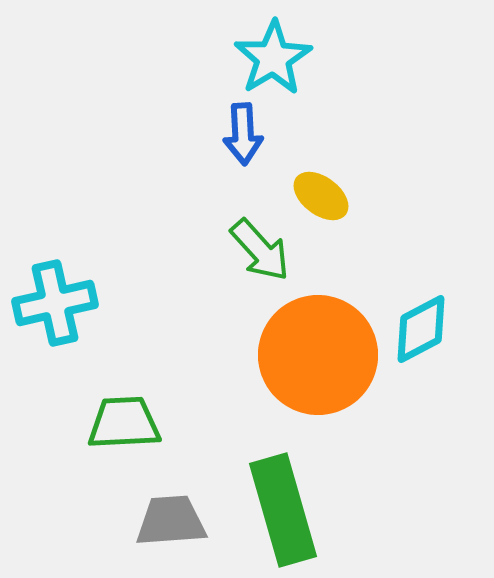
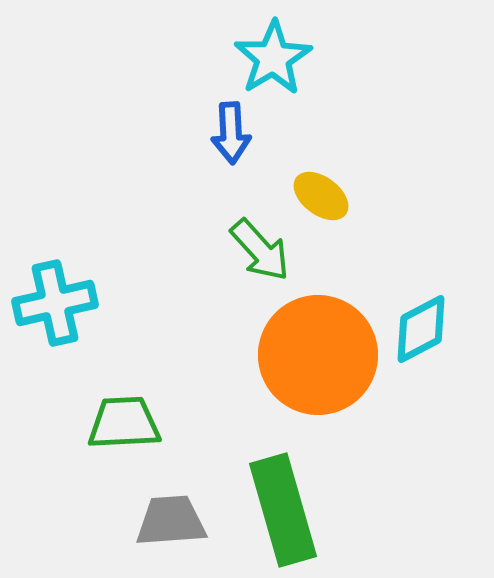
blue arrow: moved 12 px left, 1 px up
